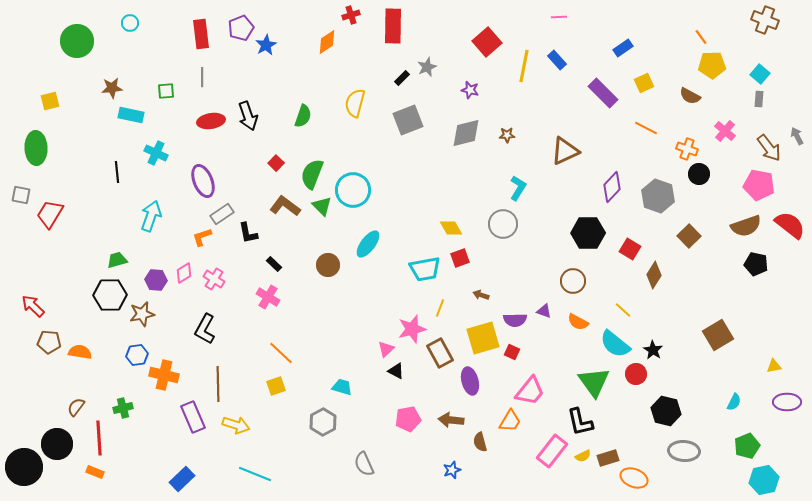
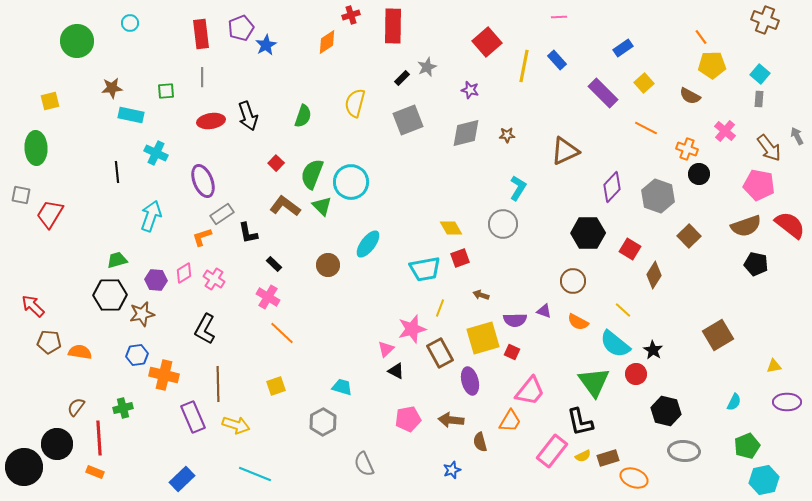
yellow square at (644, 83): rotated 18 degrees counterclockwise
cyan circle at (353, 190): moved 2 px left, 8 px up
orange line at (281, 353): moved 1 px right, 20 px up
